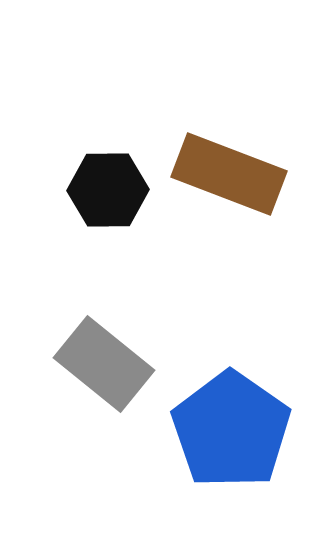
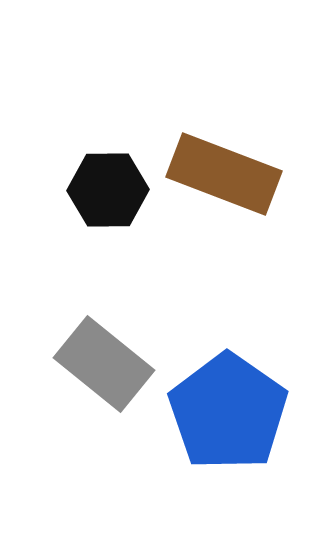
brown rectangle: moved 5 px left
blue pentagon: moved 3 px left, 18 px up
